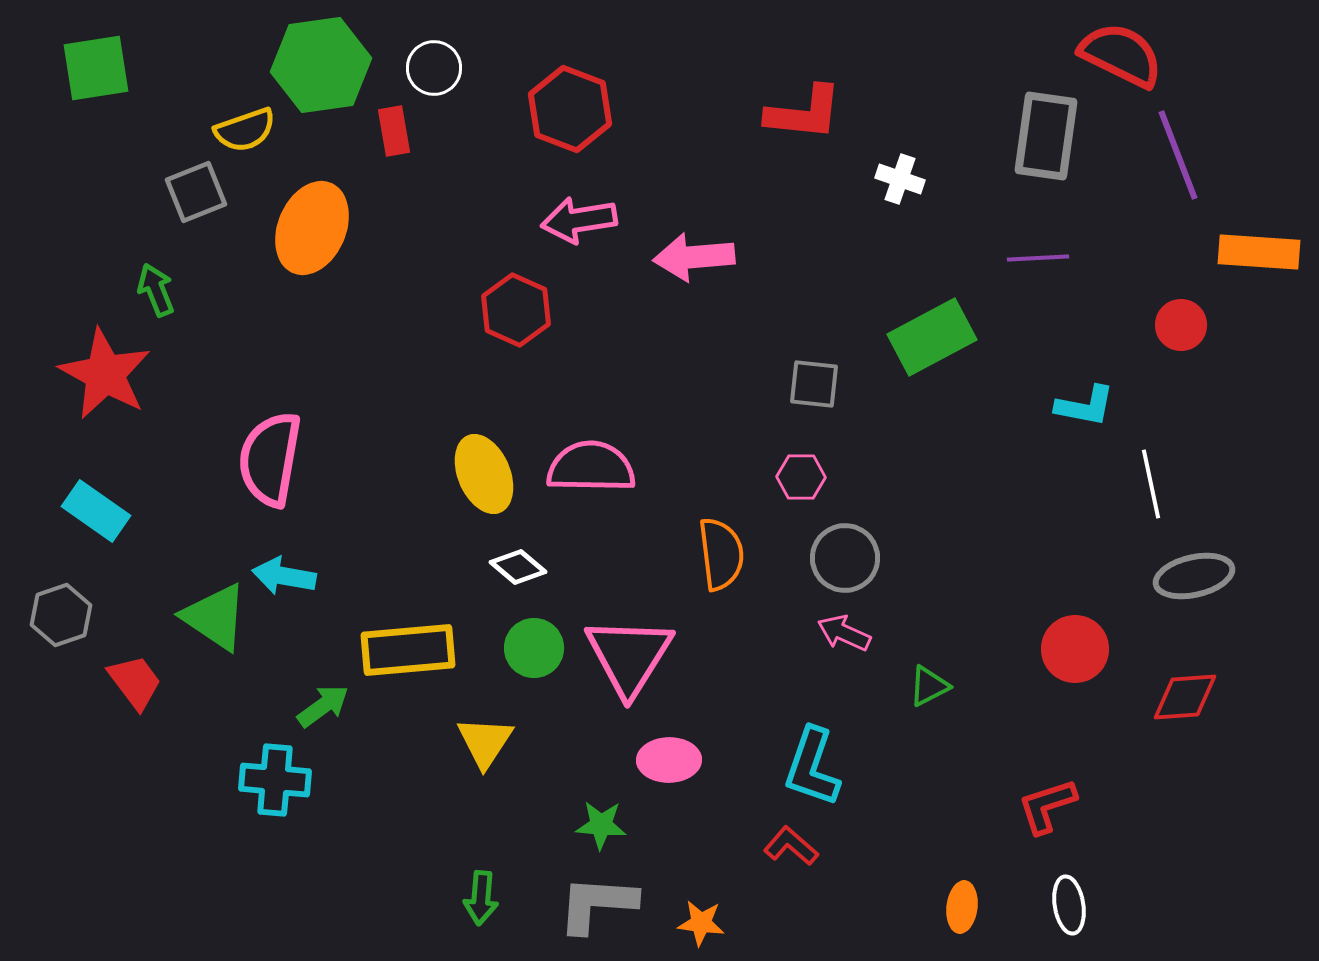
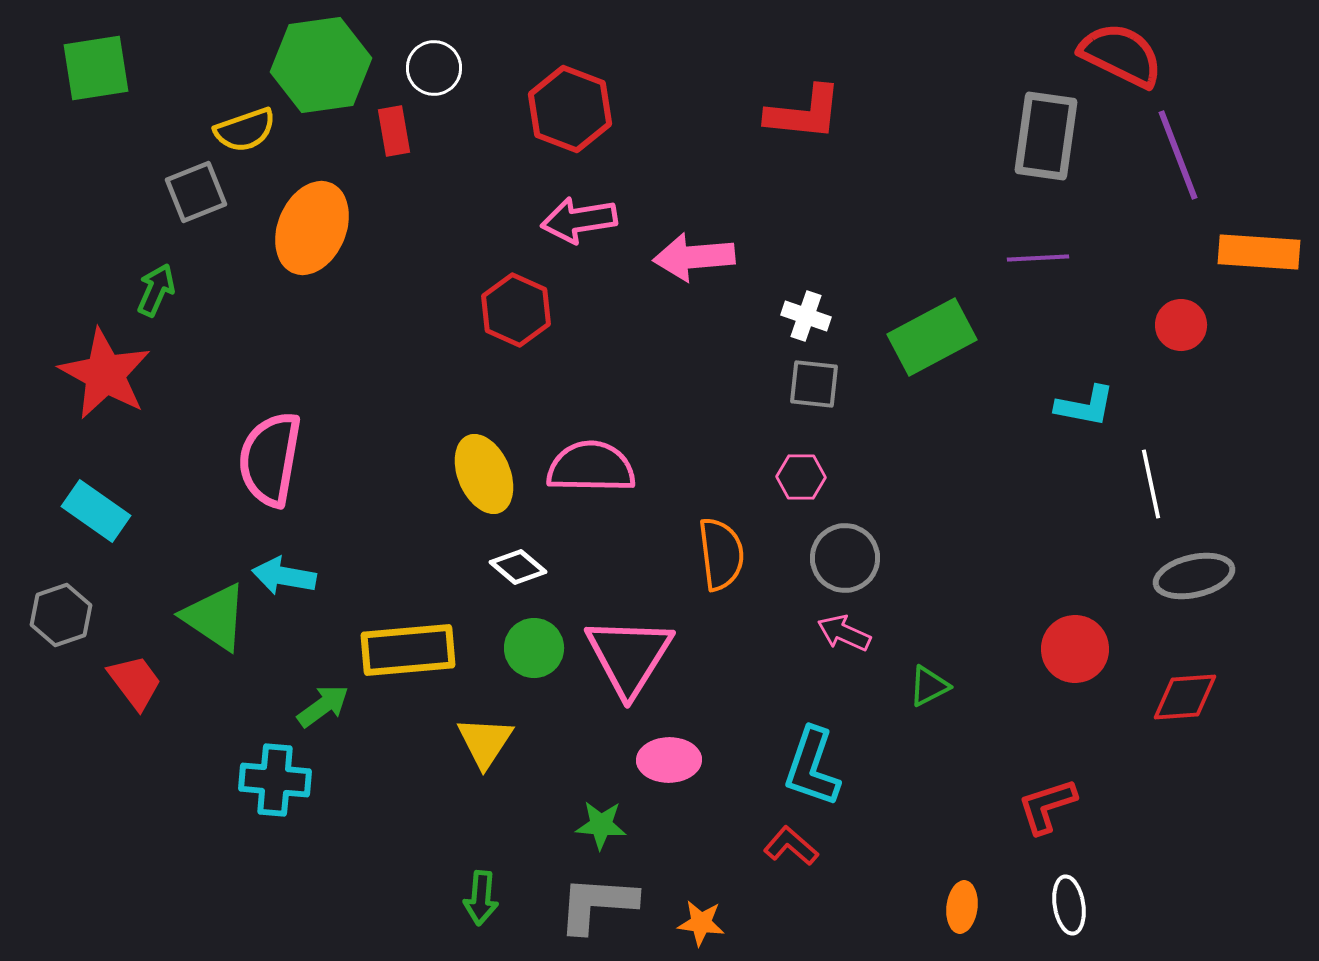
white cross at (900, 179): moved 94 px left, 137 px down
green arrow at (156, 290): rotated 46 degrees clockwise
